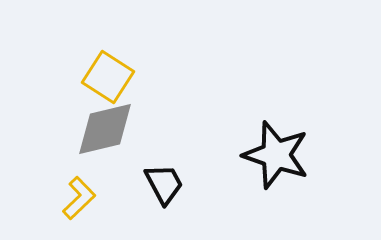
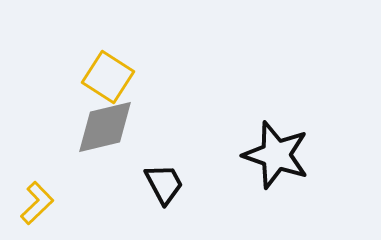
gray diamond: moved 2 px up
yellow L-shape: moved 42 px left, 5 px down
